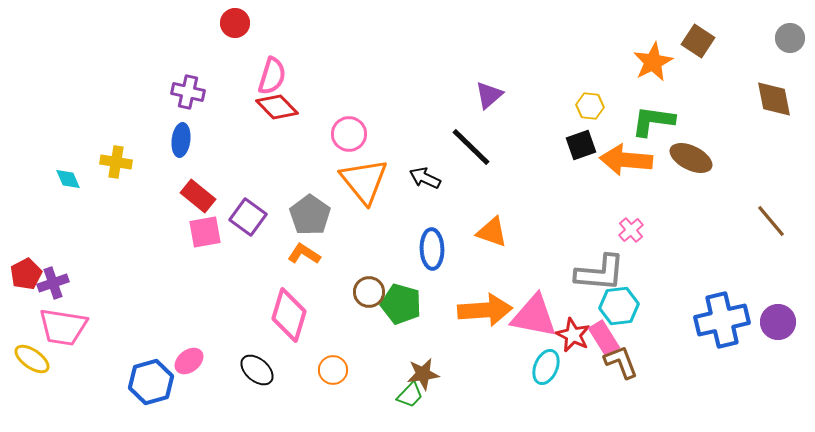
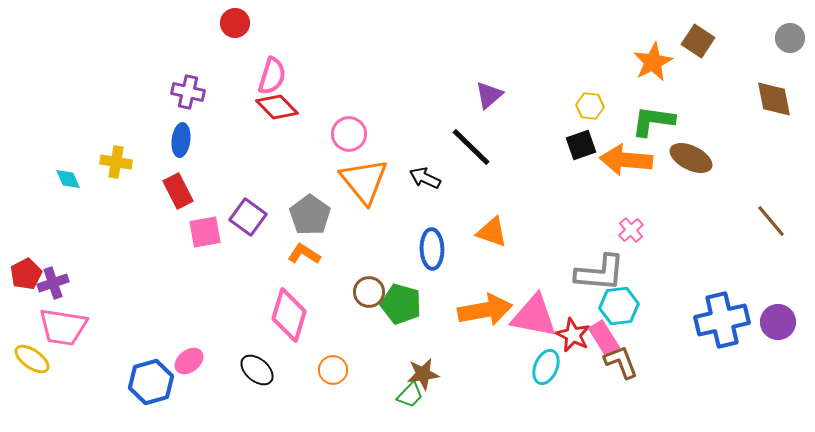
red rectangle at (198, 196): moved 20 px left, 5 px up; rotated 24 degrees clockwise
orange arrow at (485, 310): rotated 6 degrees counterclockwise
